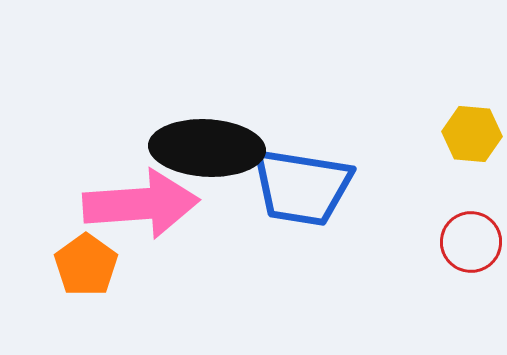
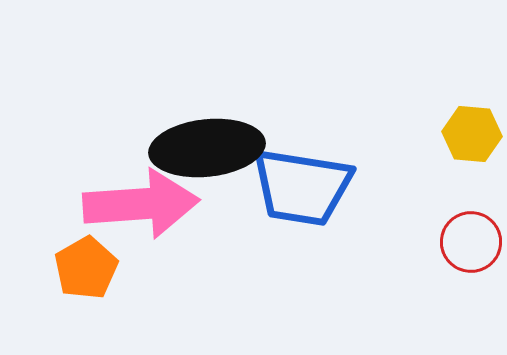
black ellipse: rotated 9 degrees counterclockwise
orange pentagon: moved 3 px down; rotated 6 degrees clockwise
